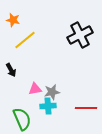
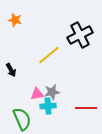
orange star: moved 2 px right
yellow line: moved 24 px right, 15 px down
pink triangle: moved 2 px right, 5 px down
